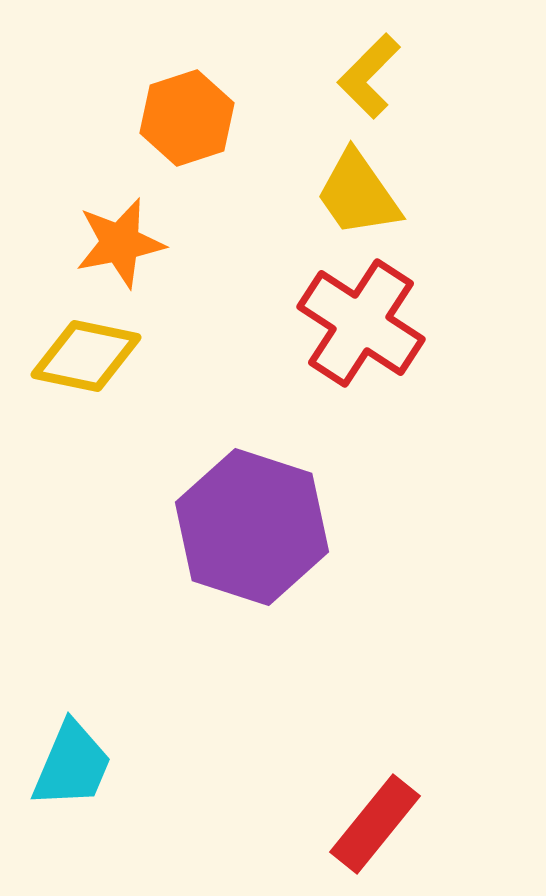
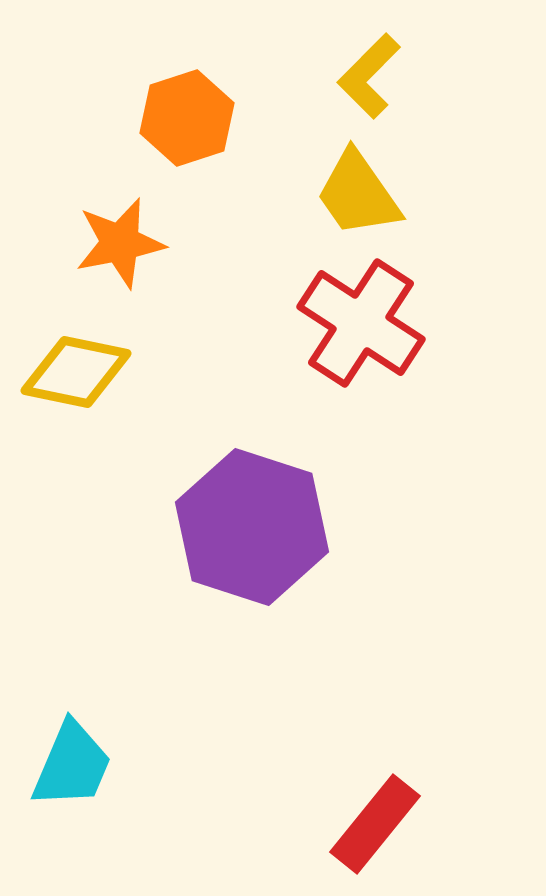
yellow diamond: moved 10 px left, 16 px down
